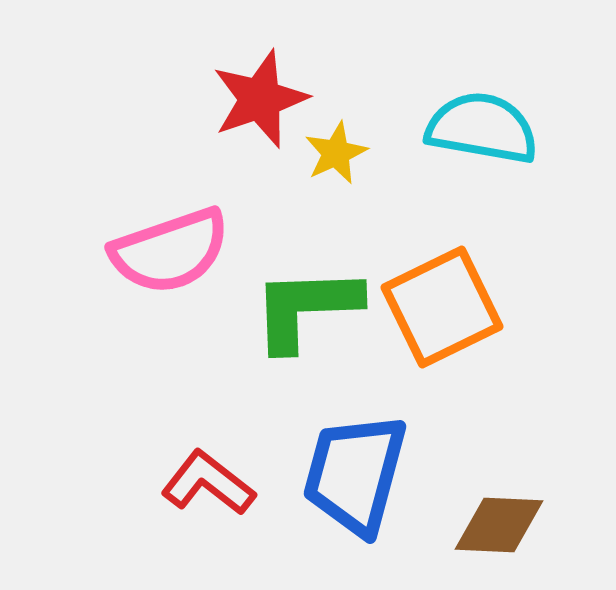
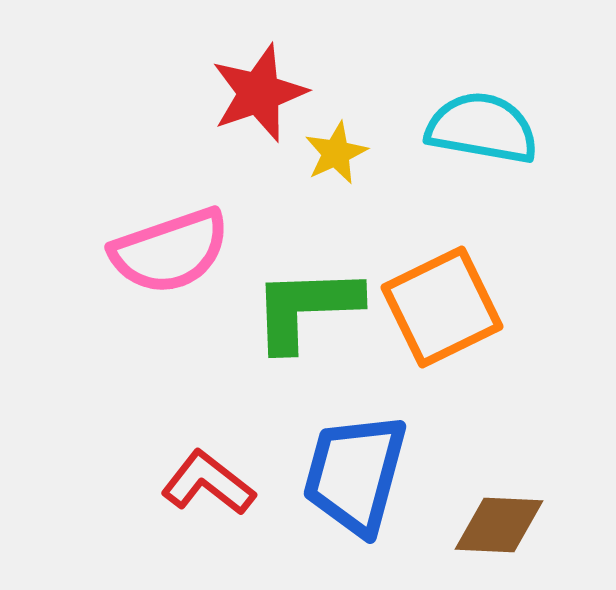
red star: moved 1 px left, 6 px up
